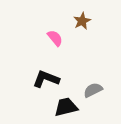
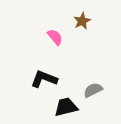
pink semicircle: moved 1 px up
black L-shape: moved 2 px left
